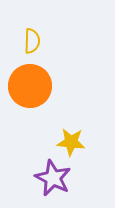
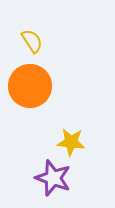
yellow semicircle: rotated 35 degrees counterclockwise
purple star: rotated 6 degrees counterclockwise
